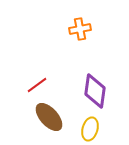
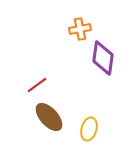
purple diamond: moved 8 px right, 33 px up
yellow ellipse: moved 1 px left
